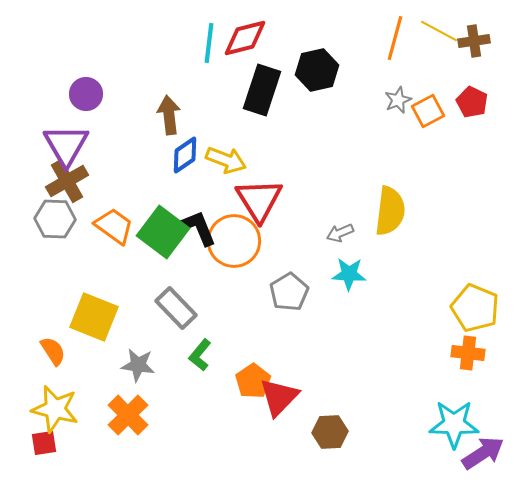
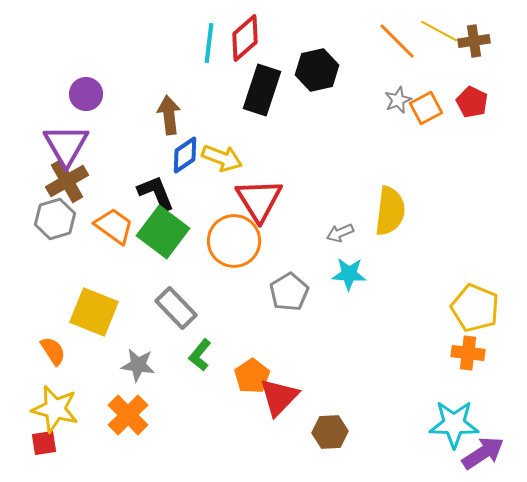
red diamond at (245, 38): rotated 27 degrees counterclockwise
orange line at (395, 38): moved 2 px right, 3 px down; rotated 60 degrees counterclockwise
orange square at (428, 111): moved 2 px left, 3 px up
yellow arrow at (226, 160): moved 4 px left, 2 px up
gray hexagon at (55, 219): rotated 18 degrees counterclockwise
black L-shape at (198, 228): moved 42 px left, 35 px up
yellow square at (94, 317): moved 5 px up
orange pentagon at (253, 381): moved 1 px left, 5 px up
